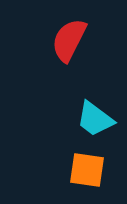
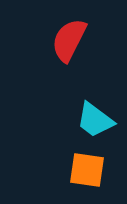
cyan trapezoid: moved 1 px down
